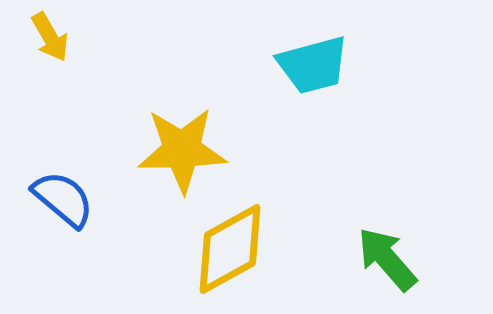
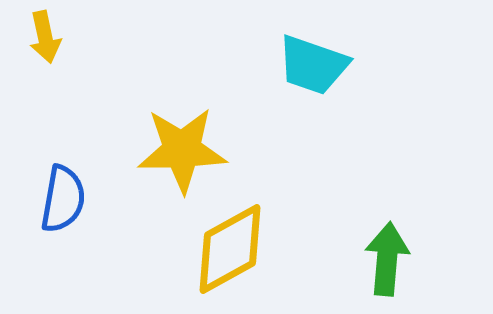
yellow arrow: moved 5 px left; rotated 18 degrees clockwise
cyan trapezoid: rotated 34 degrees clockwise
blue semicircle: rotated 60 degrees clockwise
green arrow: rotated 46 degrees clockwise
